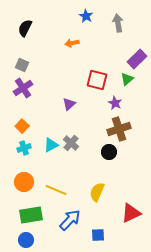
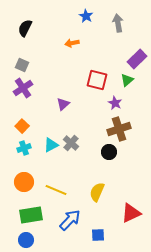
green triangle: moved 1 px down
purple triangle: moved 6 px left
